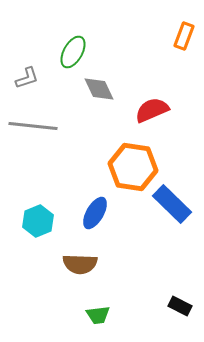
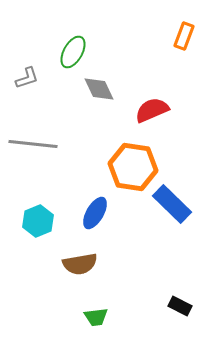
gray line: moved 18 px down
brown semicircle: rotated 12 degrees counterclockwise
green trapezoid: moved 2 px left, 2 px down
